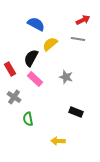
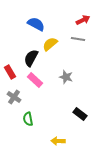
red rectangle: moved 3 px down
pink rectangle: moved 1 px down
black rectangle: moved 4 px right, 2 px down; rotated 16 degrees clockwise
